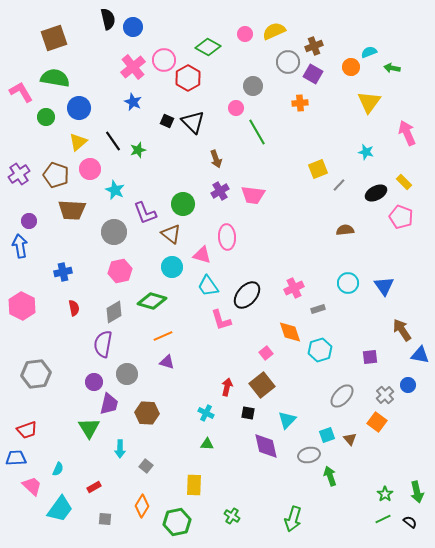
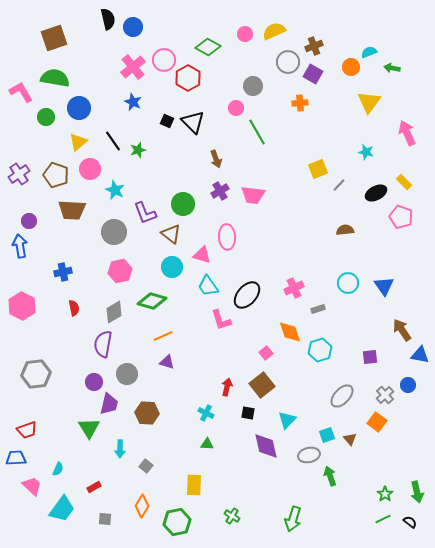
cyan trapezoid at (60, 509): moved 2 px right
